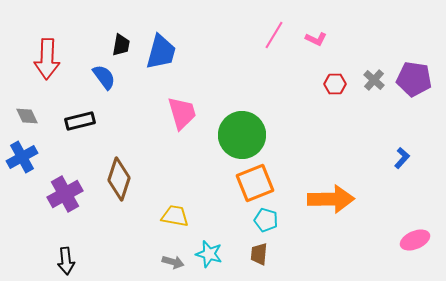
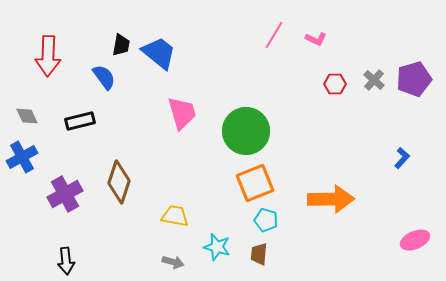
blue trapezoid: moved 2 px left, 1 px down; rotated 66 degrees counterclockwise
red arrow: moved 1 px right, 3 px up
purple pentagon: rotated 24 degrees counterclockwise
green circle: moved 4 px right, 4 px up
brown diamond: moved 3 px down
cyan star: moved 8 px right, 7 px up
